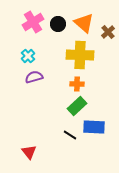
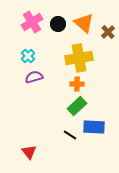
pink cross: moved 1 px left
yellow cross: moved 1 px left, 3 px down; rotated 12 degrees counterclockwise
